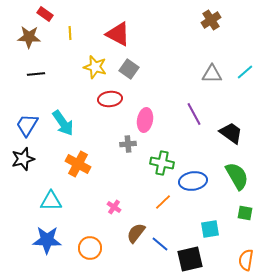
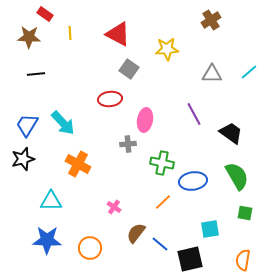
yellow star: moved 72 px right, 18 px up; rotated 20 degrees counterclockwise
cyan line: moved 4 px right
cyan arrow: rotated 8 degrees counterclockwise
orange semicircle: moved 3 px left
